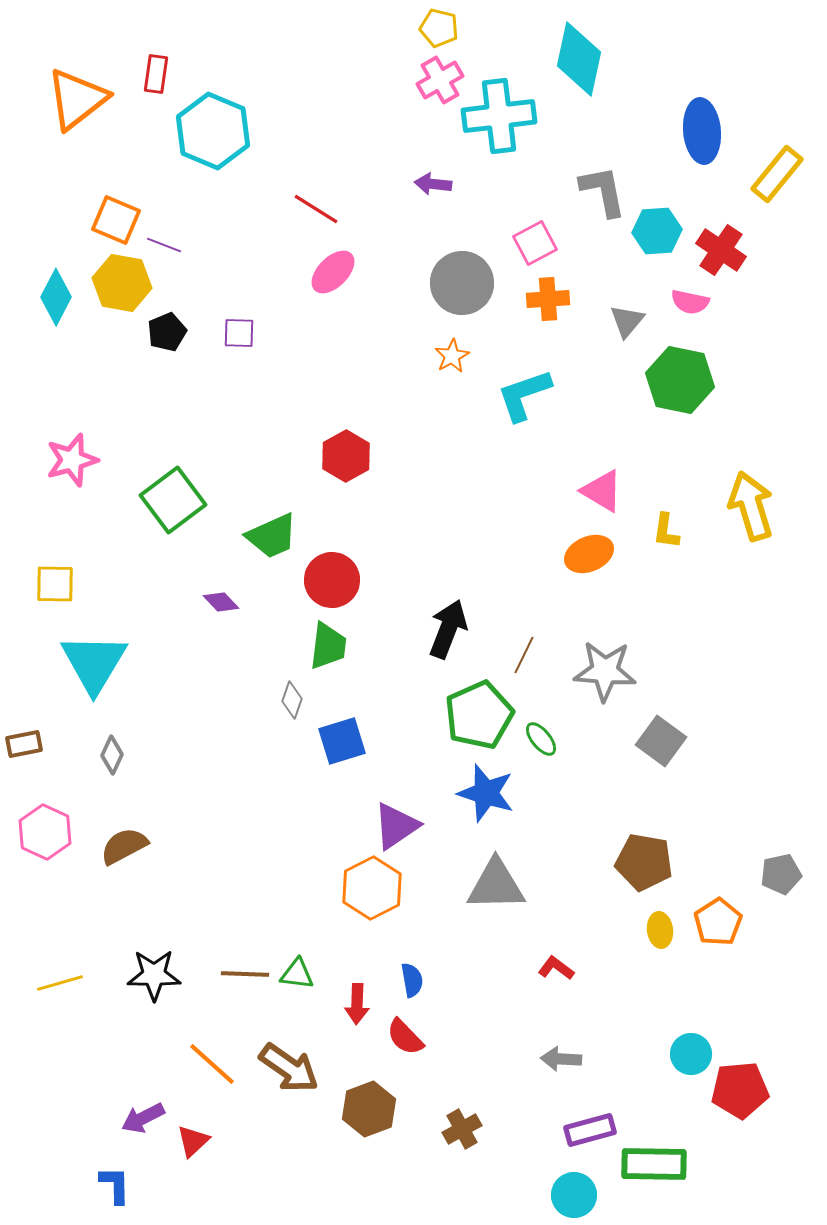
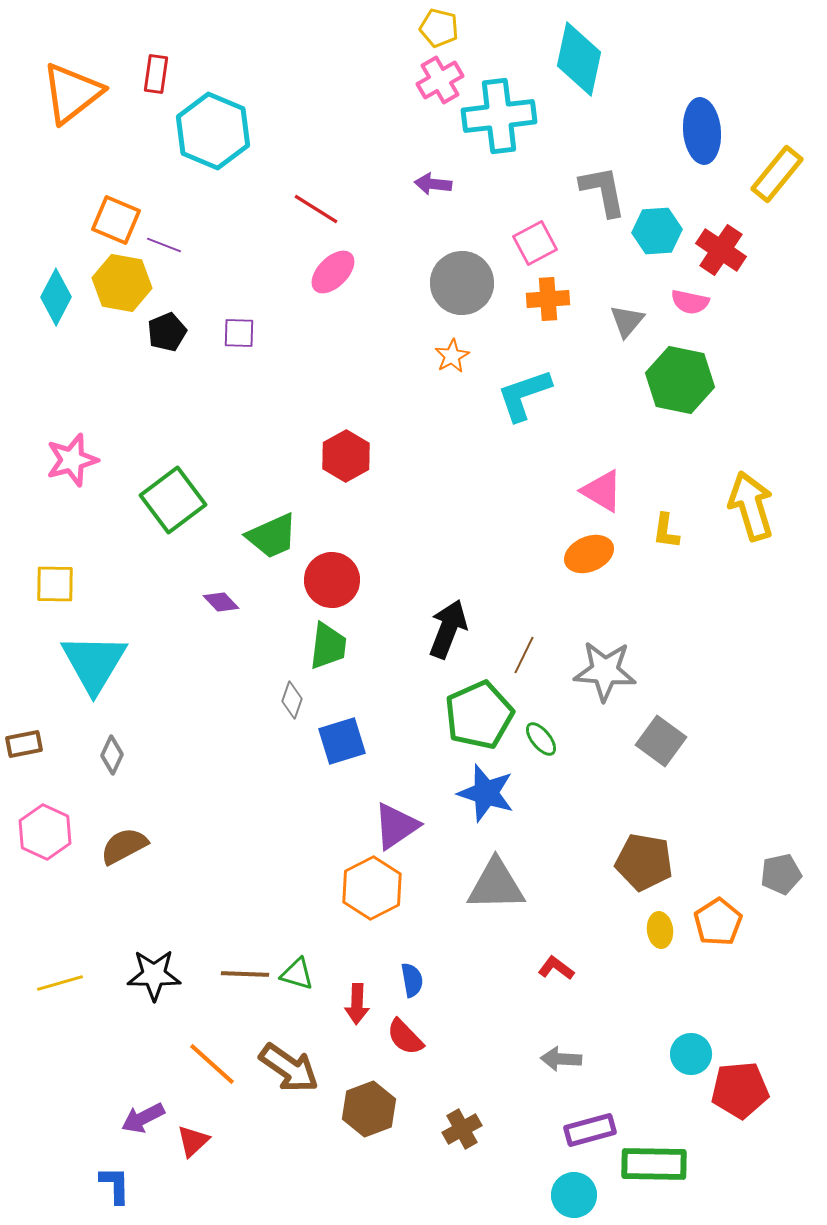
orange triangle at (77, 99): moved 5 px left, 6 px up
green triangle at (297, 974): rotated 9 degrees clockwise
